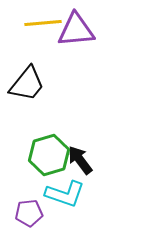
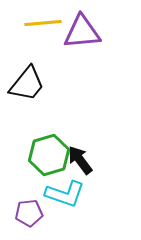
purple triangle: moved 6 px right, 2 px down
